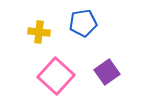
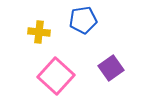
blue pentagon: moved 3 px up
purple square: moved 4 px right, 4 px up
